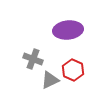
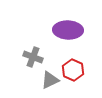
purple ellipse: rotated 8 degrees clockwise
gray cross: moved 2 px up
